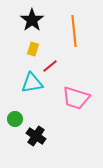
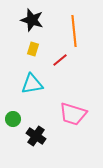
black star: rotated 20 degrees counterclockwise
red line: moved 10 px right, 6 px up
cyan triangle: moved 1 px down
pink trapezoid: moved 3 px left, 16 px down
green circle: moved 2 px left
